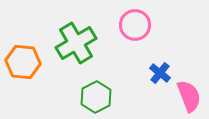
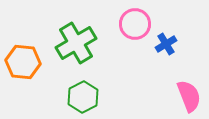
pink circle: moved 1 px up
blue cross: moved 6 px right, 29 px up; rotated 20 degrees clockwise
green hexagon: moved 13 px left
